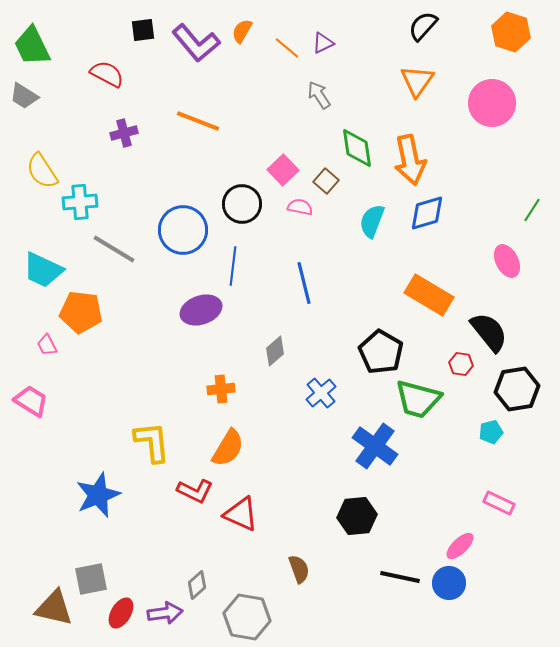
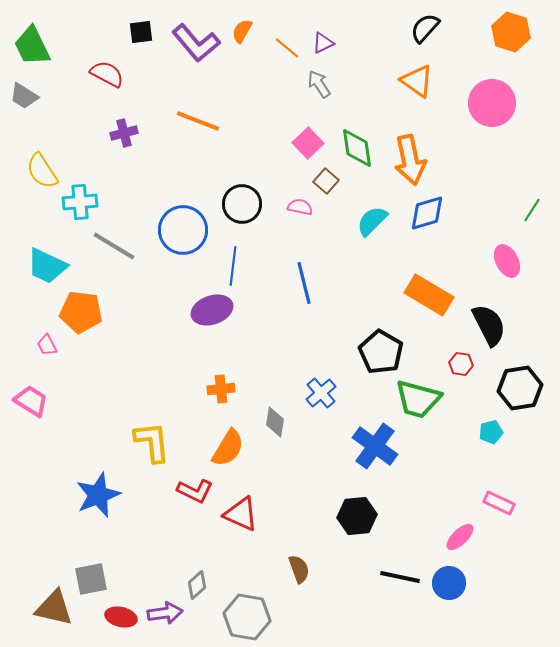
black semicircle at (423, 26): moved 2 px right, 2 px down
black square at (143, 30): moved 2 px left, 2 px down
orange triangle at (417, 81): rotated 30 degrees counterclockwise
gray arrow at (319, 95): moved 11 px up
pink square at (283, 170): moved 25 px right, 27 px up
cyan semicircle at (372, 221): rotated 24 degrees clockwise
gray line at (114, 249): moved 3 px up
cyan trapezoid at (43, 270): moved 4 px right, 4 px up
purple ellipse at (201, 310): moved 11 px right
black semicircle at (489, 332): moved 7 px up; rotated 12 degrees clockwise
gray diamond at (275, 351): moved 71 px down; rotated 40 degrees counterclockwise
black hexagon at (517, 389): moved 3 px right, 1 px up
pink ellipse at (460, 546): moved 9 px up
red ellipse at (121, 613): moved 4 px down; rotated 72 degrees clockwise
